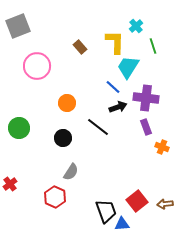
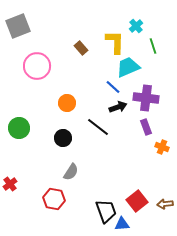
brown rectangle: moved 1 px right, 1 px down
cyan trapezoid: rotated 35 degrees clockwise
red hexagon: moved 1 px left, 2 px down; rotated 15 degrees counterclockwise
